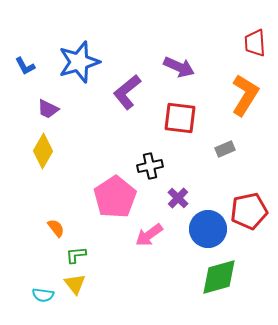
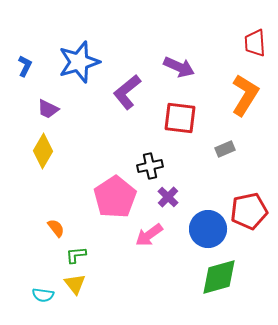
blue L-shape: rotated 125 degrees counterclockwise
purple cross: moved 10 px left, 1 px up
